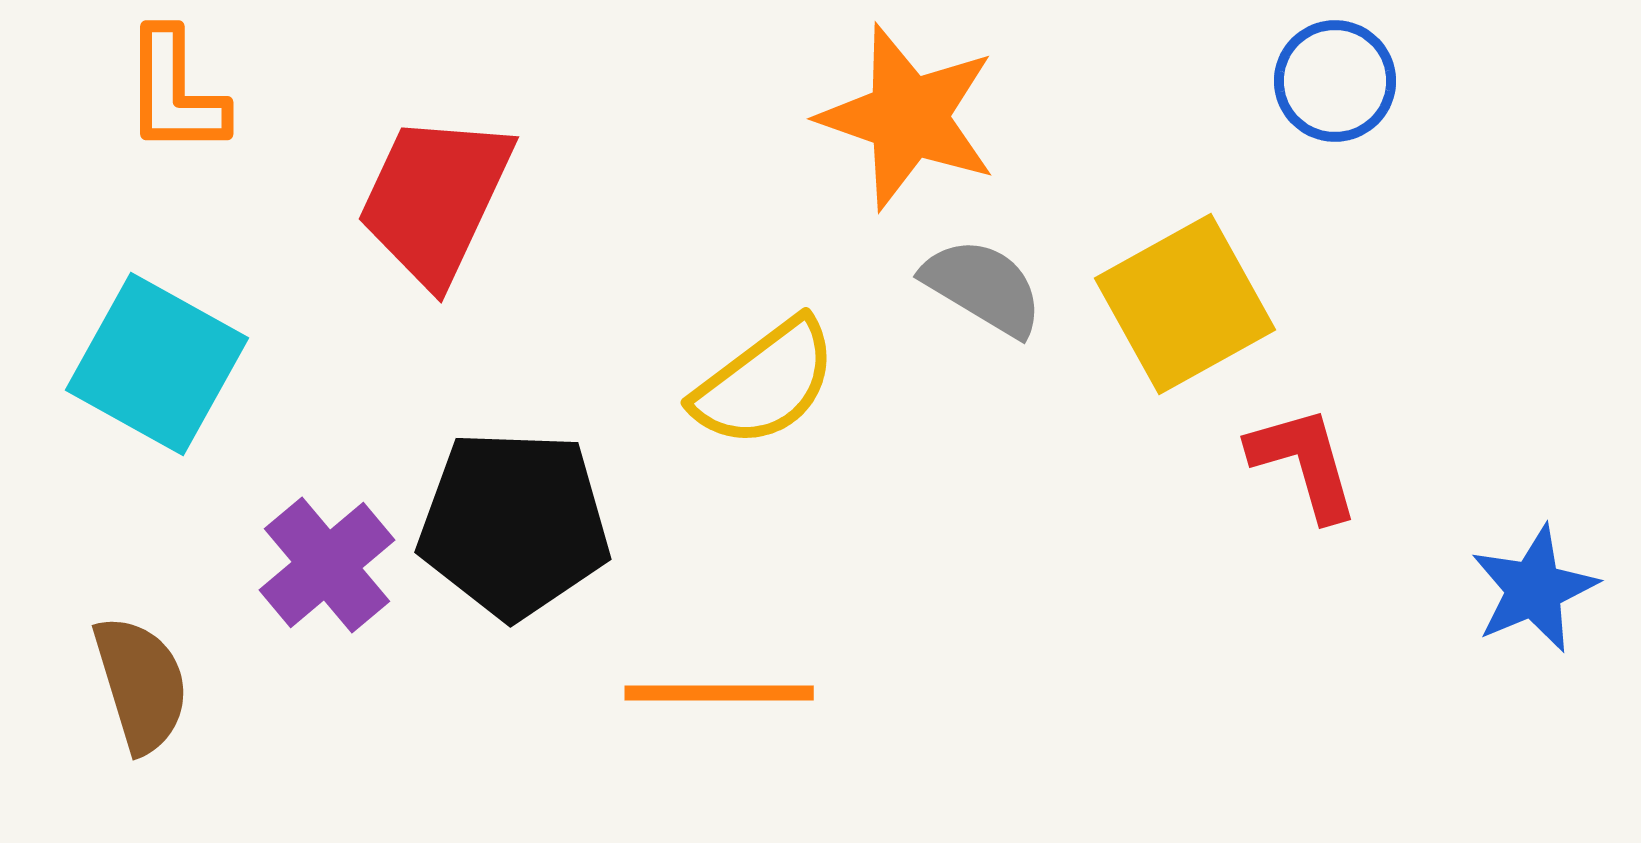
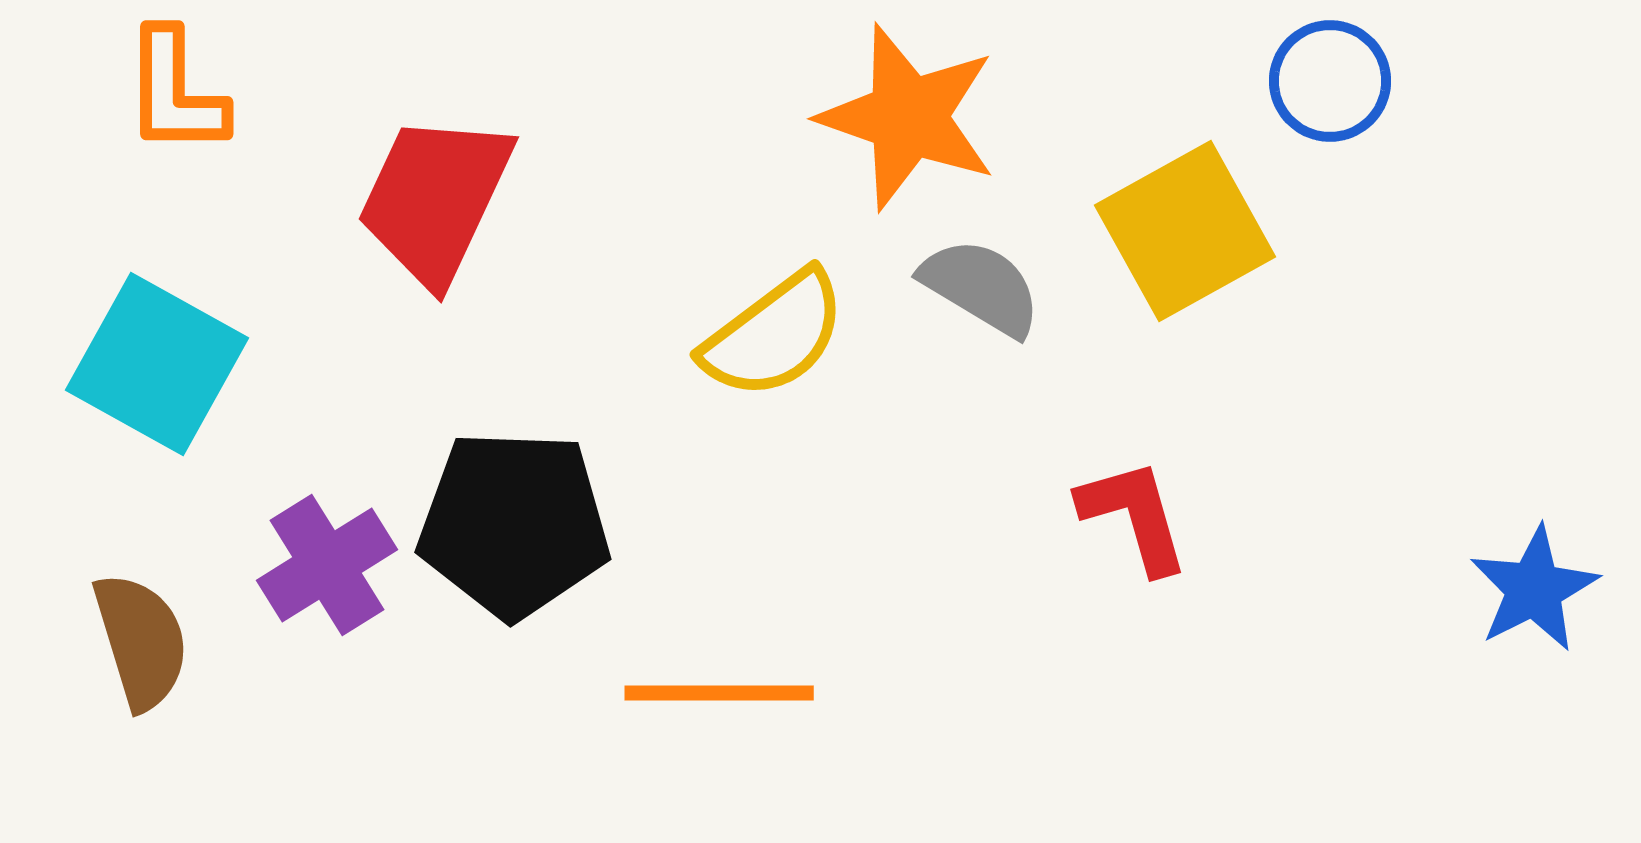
blue circle: moved 5 px left
gray semicircle: moved 2 px left
yellow square: moved 73 px up
yellow semicircle: moved 9 px right, 48 px up
red L-shape: moved 170 px left, 53 px down
purple cross: rotated 8 degrees clockwise
blue star: rotated 4 degrees counterclockwise
brown semicircle: moved 43 px up
